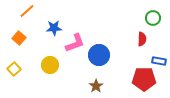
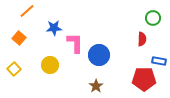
pink L-shape: rotated 70 degrees counterclockwise
